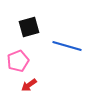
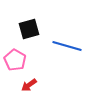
black square: moved 2 px down
pink pentagon: moved 3 px left, 1 px up; rotated 20 degrees counterclockwise
